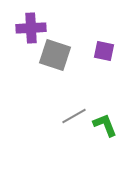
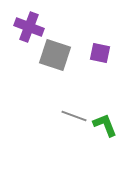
purple cross: moved 2 px left, 1 px up; rotated 24 degrees clockwise
purple square: moved 4 px left, 2 px down
gray line: rotated 50 degrees clockwise
